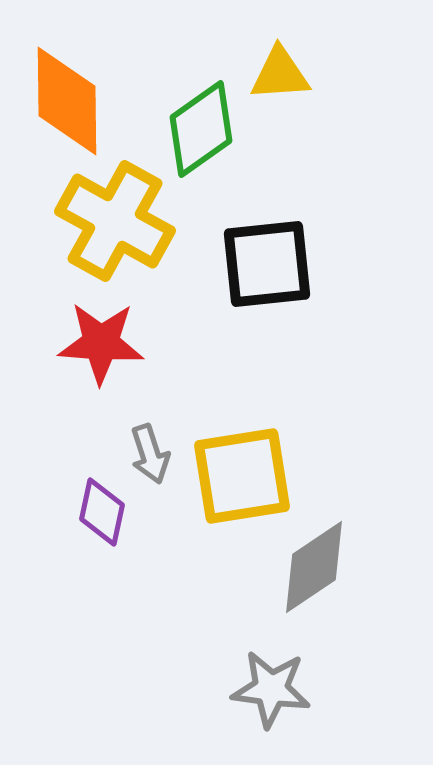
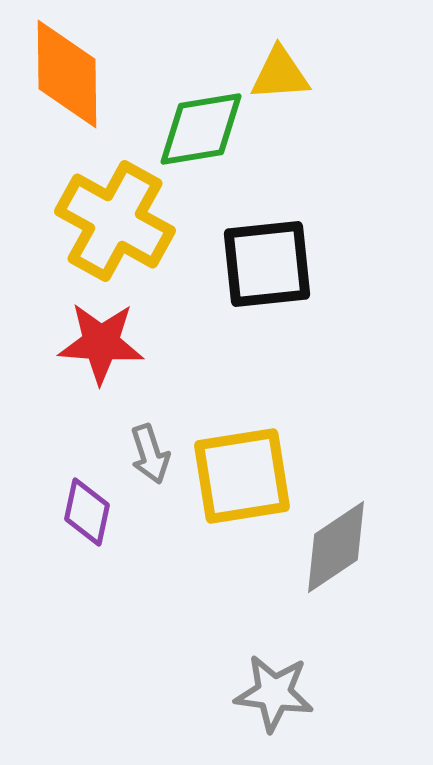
orange diamond: moved 27 px up
green diamond: rotated 26 degrees clockwise
purple diamond: moved 15 px left
gray diamond: moved 22 px right, 20 px up
gray star: moved 3 px right, 4 px down
